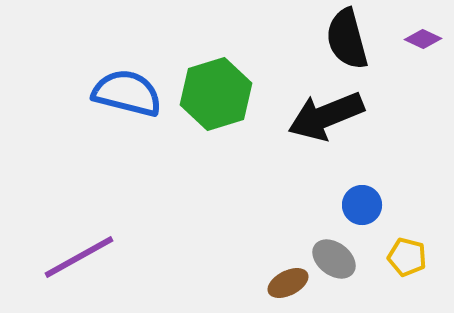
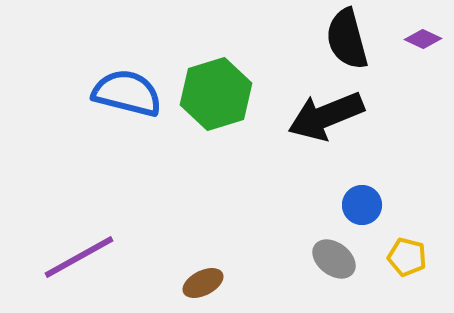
brown ellipse: moved 85 px left
